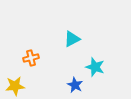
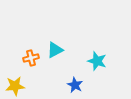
cyan triangle: moved 17 px left, 11 px down
cyan star: moved 2 px right, 6 px up
